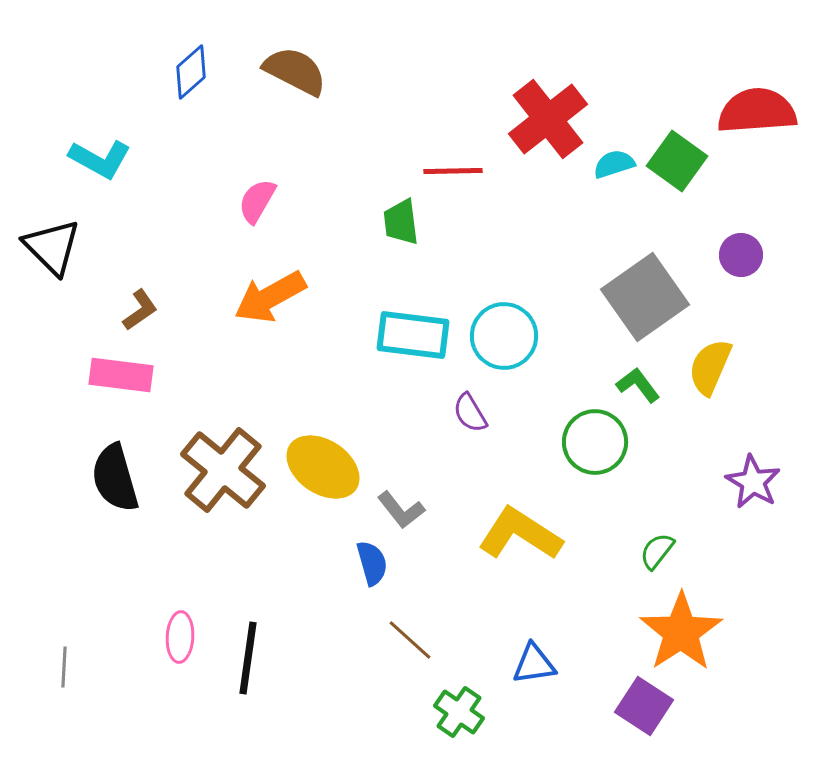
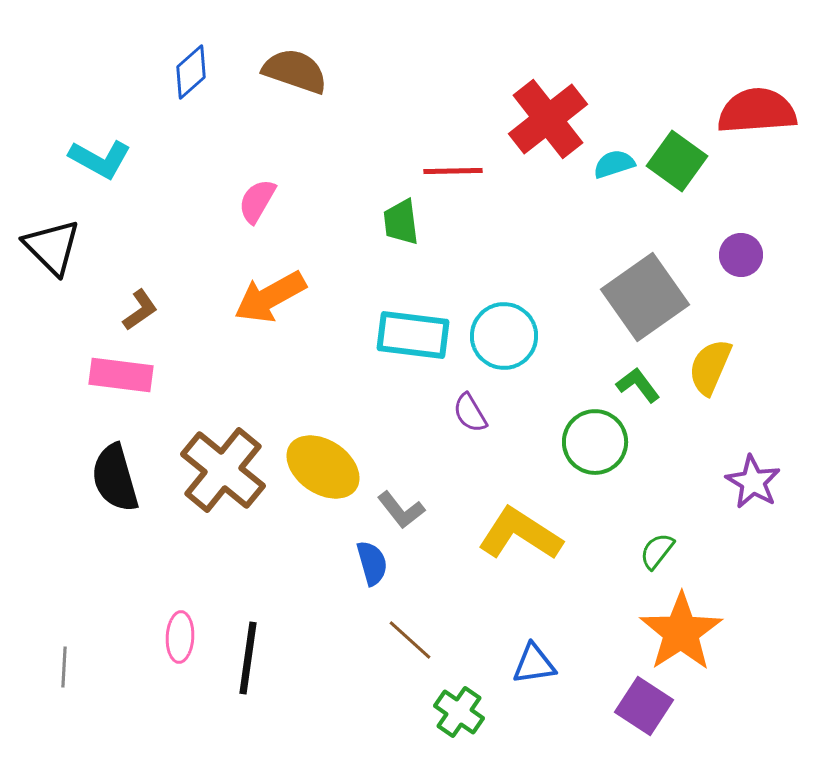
brown semicircle: rotated 8 degrees counterclockwise
